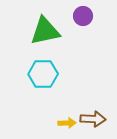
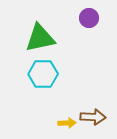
purple circle: moved 6 px right, 2 px down
green triangle: moved 5 px left, 7 px down
brown arrow: moved 2 px up
